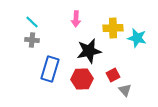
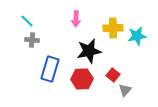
cyan line: moved 5 px left, 1 px up
cyan star: moved 2 px up; rotated 24 degrees counterclockwise
red square: rotated 24 degrees counterclockwise
gray triangle: rotated 24 degrees clockwise
